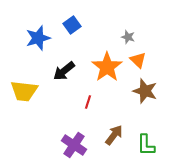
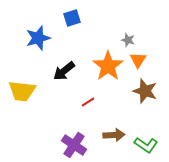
blue square: moved 7 px up; rotated 18 degrees clockwise
gray star: moved 3 px down
orange triangle: rotated 18 degrees clockwise
orange star: moved 1 px right, 1 px up
yellow trapezoid: moved 2 px left
red line: rotated 40 degrees clockwise
brown arrow: rotated 50 degrees clockwise
green L-shape: rotated 55 degrees counterclockwise
